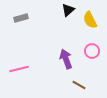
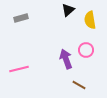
yellow semicircle: rotated 18 degrees clockwise
pink circle: moved 6 px left, 1 px up
